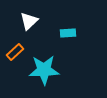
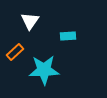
white triangle: moved 1 px right; rotated 12 degrees counterclockwise
cyan rectangle: moved 3 px down
